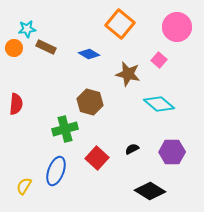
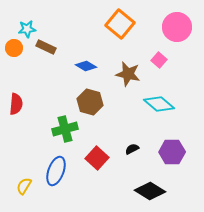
blue diamond: moved 3 px left, 12 px down
